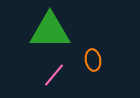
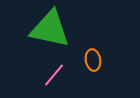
green triangle: moved 2 px up; rotated 12 degrees clockwise
